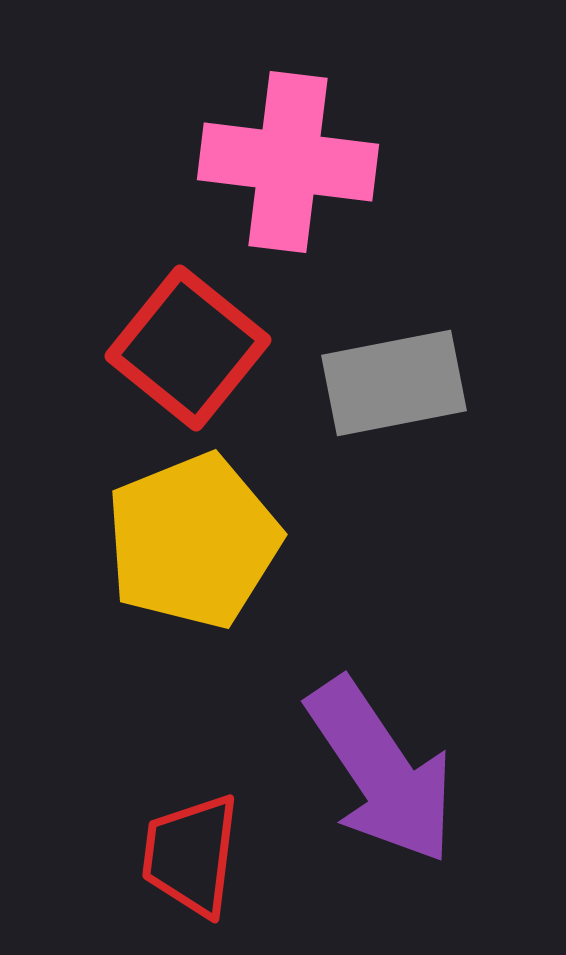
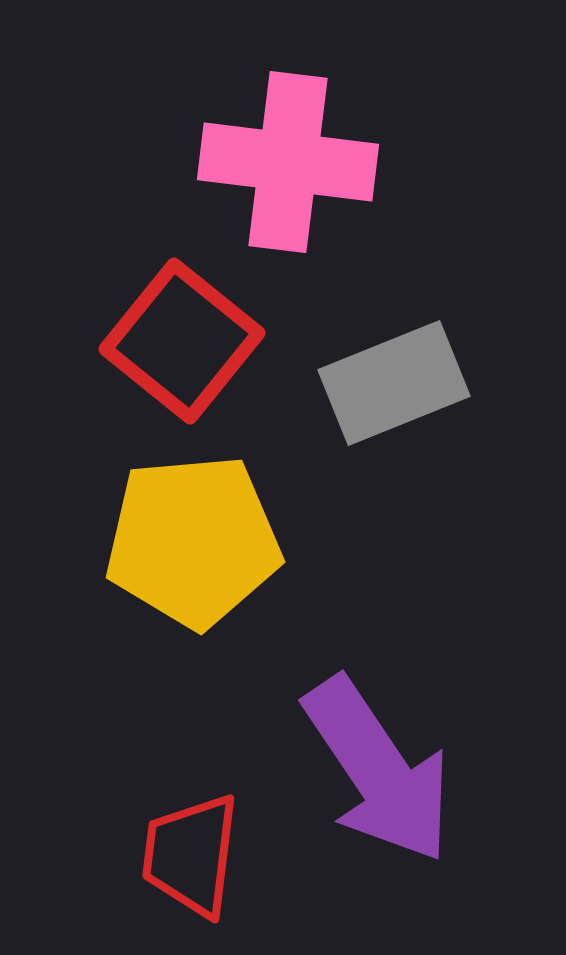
red square: moved 6 px left, 7 px up
gray rectangle: rotated 11 degrees counterclockwise
yellow pentagon: rotated 17 degrees clockwise
purple arrow: moved 3 px left, 1 px up
